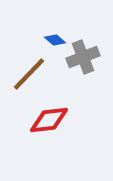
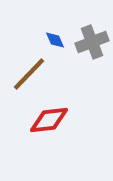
blue diamond: rotated 25 degrees clockwise
gray cross: moved 9 px right, 15 px up
